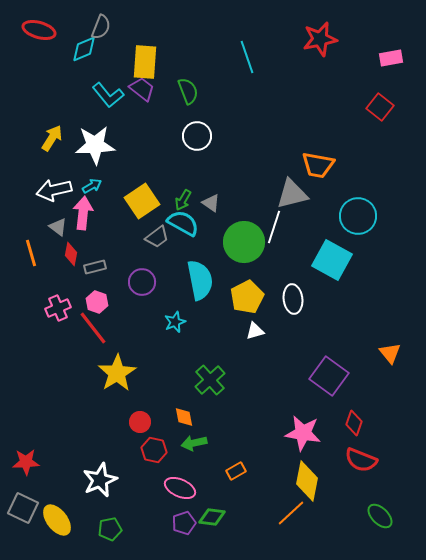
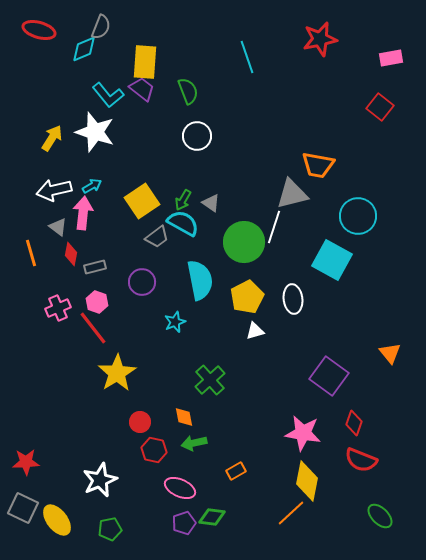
white star at (95, 145): moved 13 px up; rotated 21 degrees clockwise
